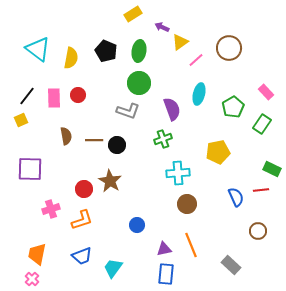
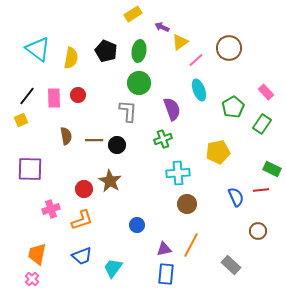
cyan ellipse at (199, 94): moved 4 px up; rotated 35 degrees counterclockwise
gray L-shape at (128, 111): rotated 105 degrees counterclockwise
orange line at (191, 245): rotated 50 degrees clockwise
